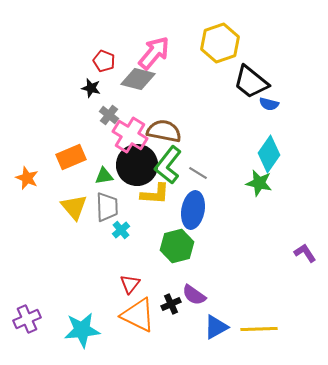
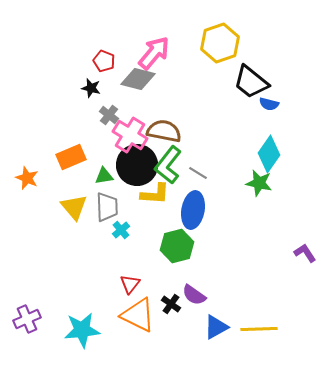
black cross: rotated 30 degrees counterclockwise
